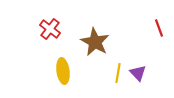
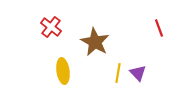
red cross: moved 1 px right, 2 px up
